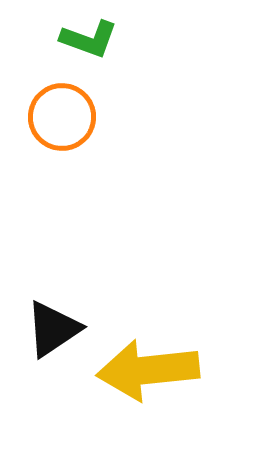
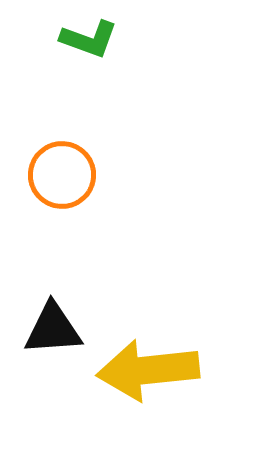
orange circle: moved 58 px down
black triangle: rotated 30 degrees clockwise
